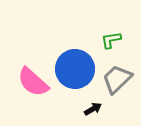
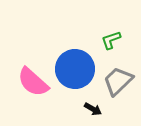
green L-shape: rotated 10 degrees counterclockwise
gray trapezoid: moved 1 px right, 2 px down
black arrow: rotated 60 degrees clockwise
